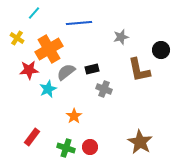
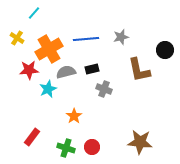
blue line: moved 7 px right, 16 px down
black circle: moved 4 px right
gray semicircle: rotated 24 degrees clockwise
brown star: rotated 25 degrees counterclockwise
red circle: moved 2 px right
